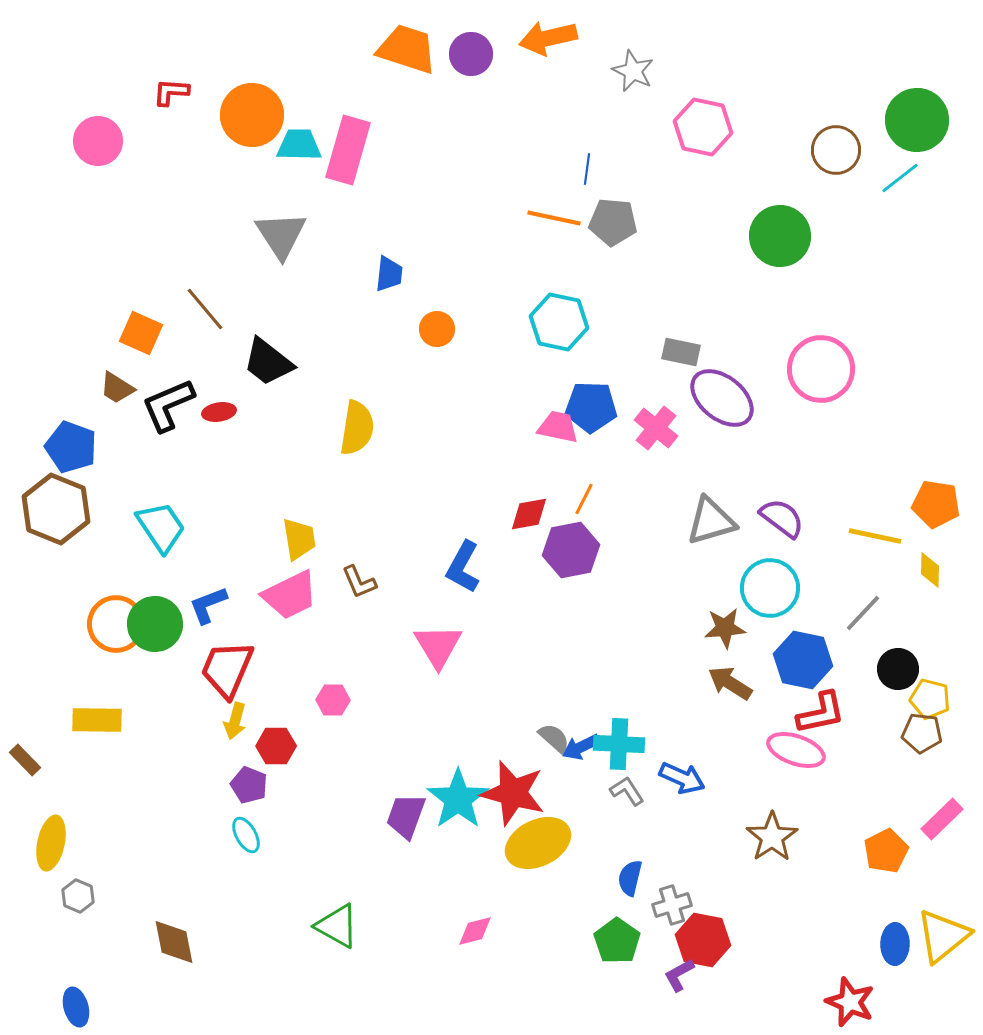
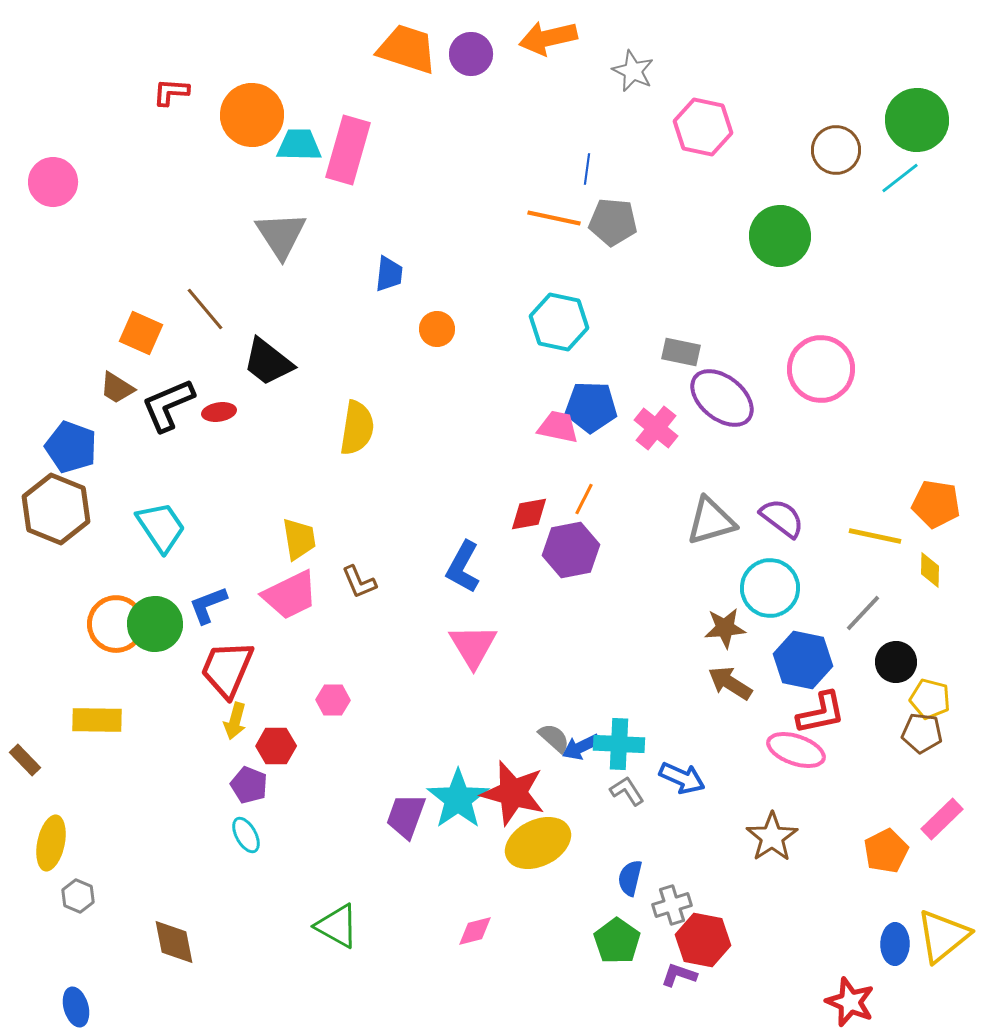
pink circle at (98, 141): moved 45 px left, 41 px down
pink triangle at (438, 646): moved 35 px right
black circle at (898, 669): moved 2 px left, 7 px up
purple L-shape at (679, 975): rotated 48 degrees clockwise
